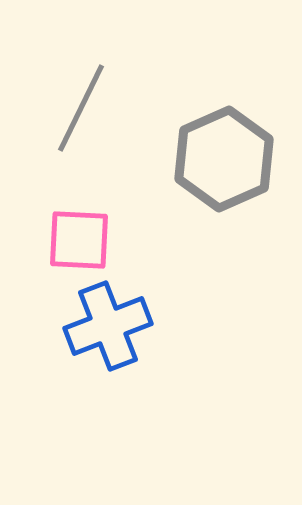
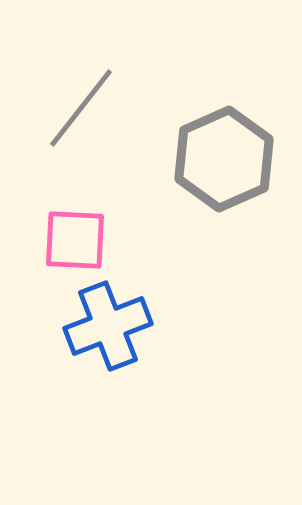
gray line: rotated 12 degrees clockwise
pink square: moved 4 px left
